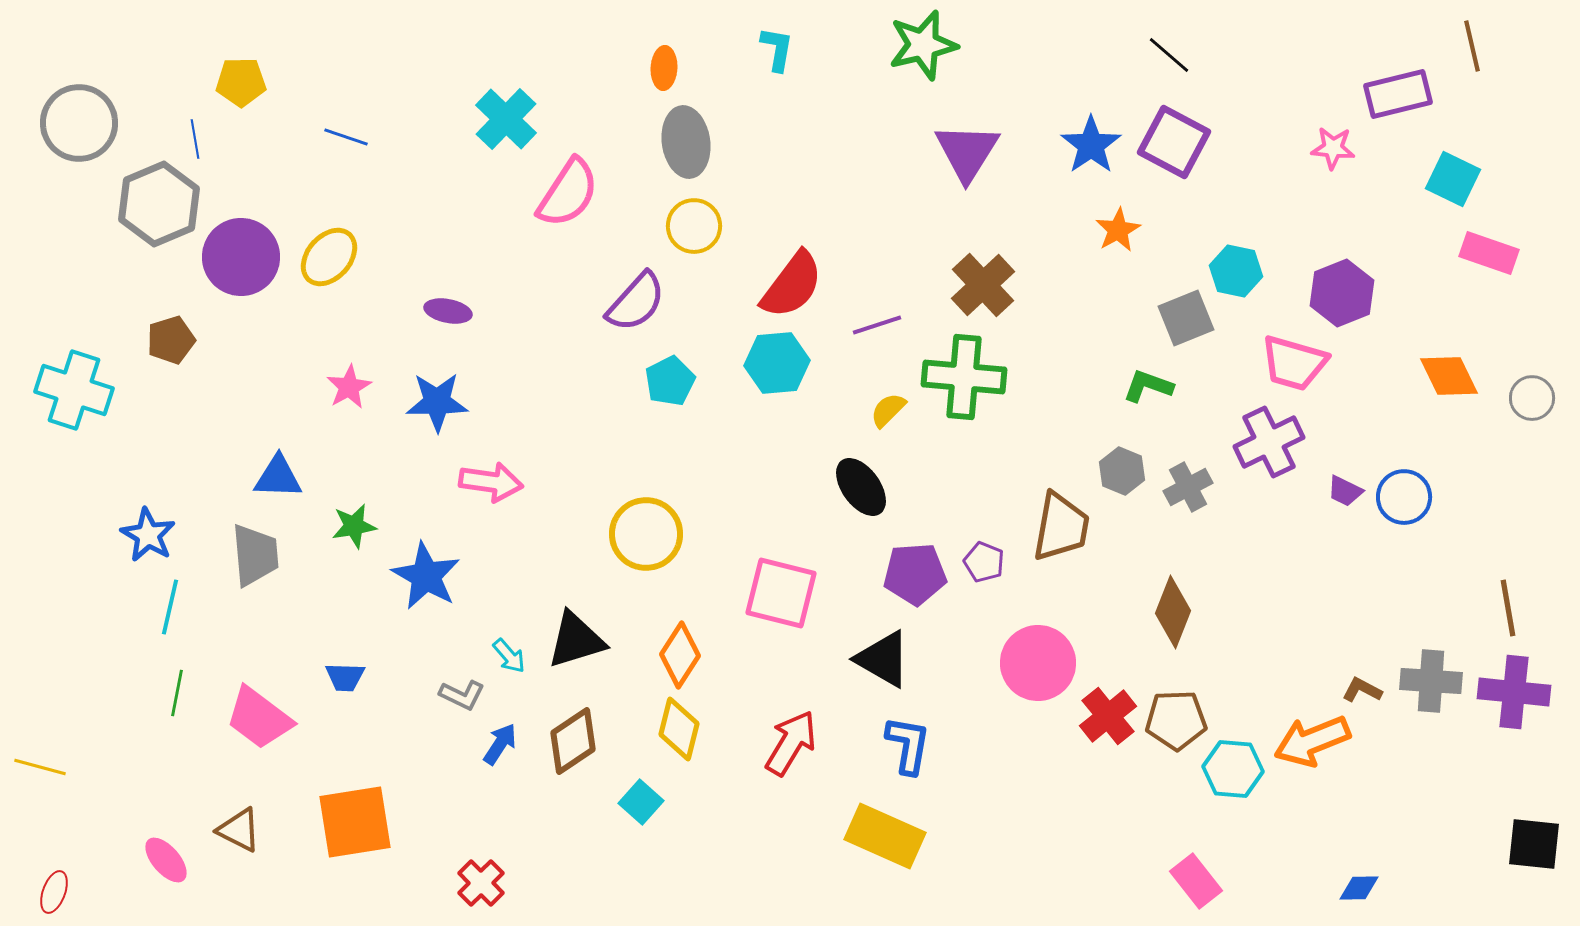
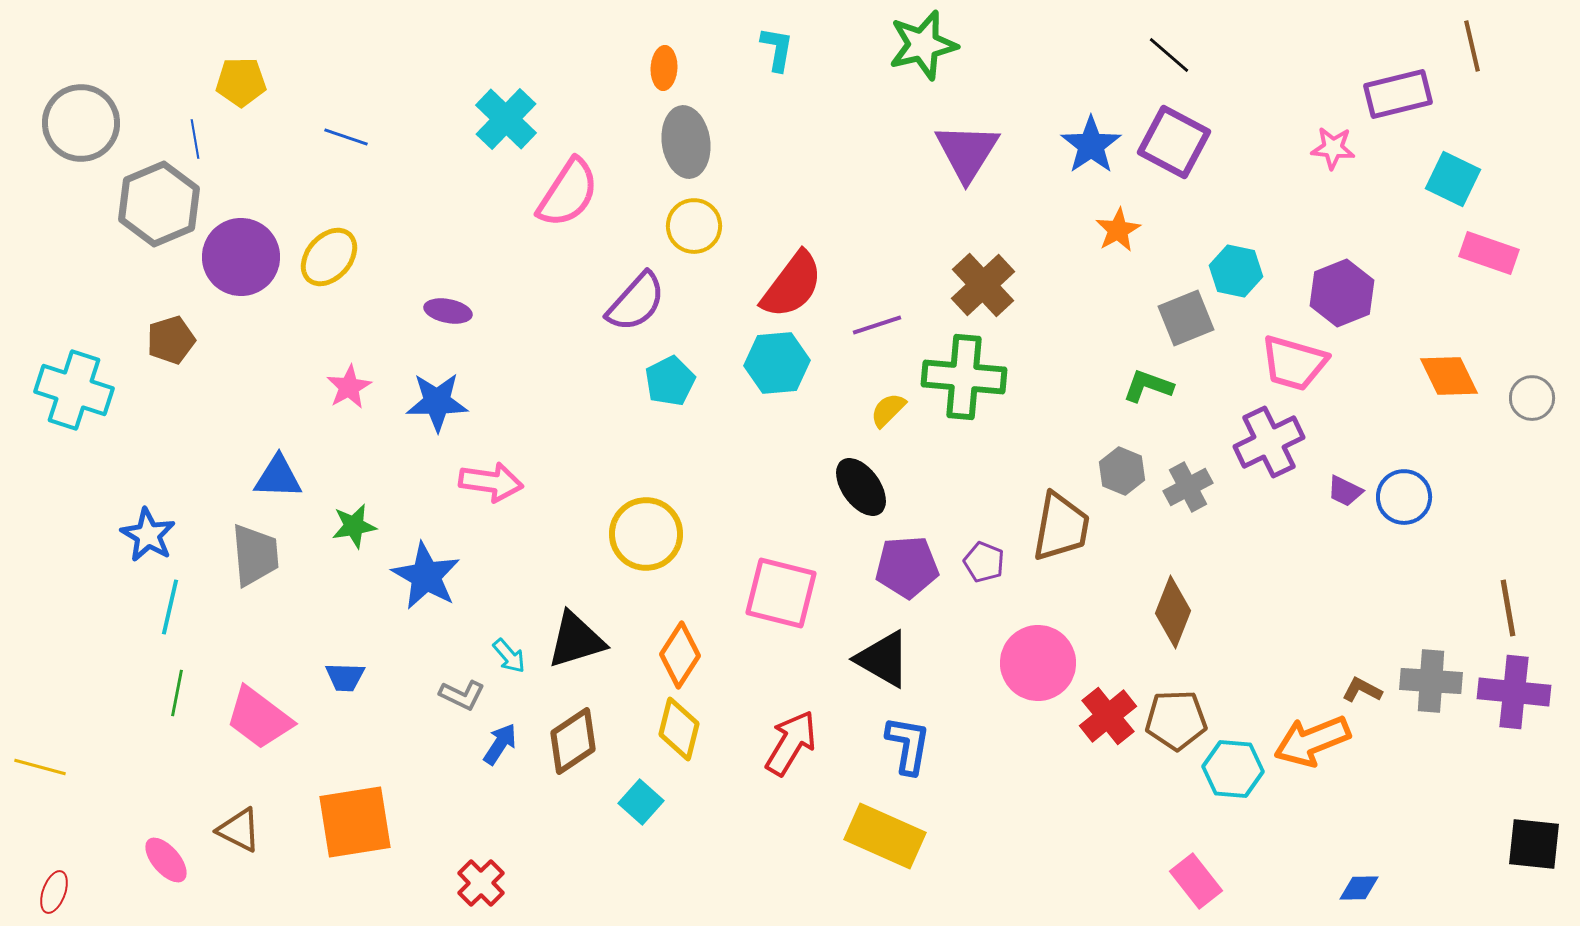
gray circle at (79, 123): moved 2 px right
purple pentagon at (915, 574): moved 8 px left, 7 px up
